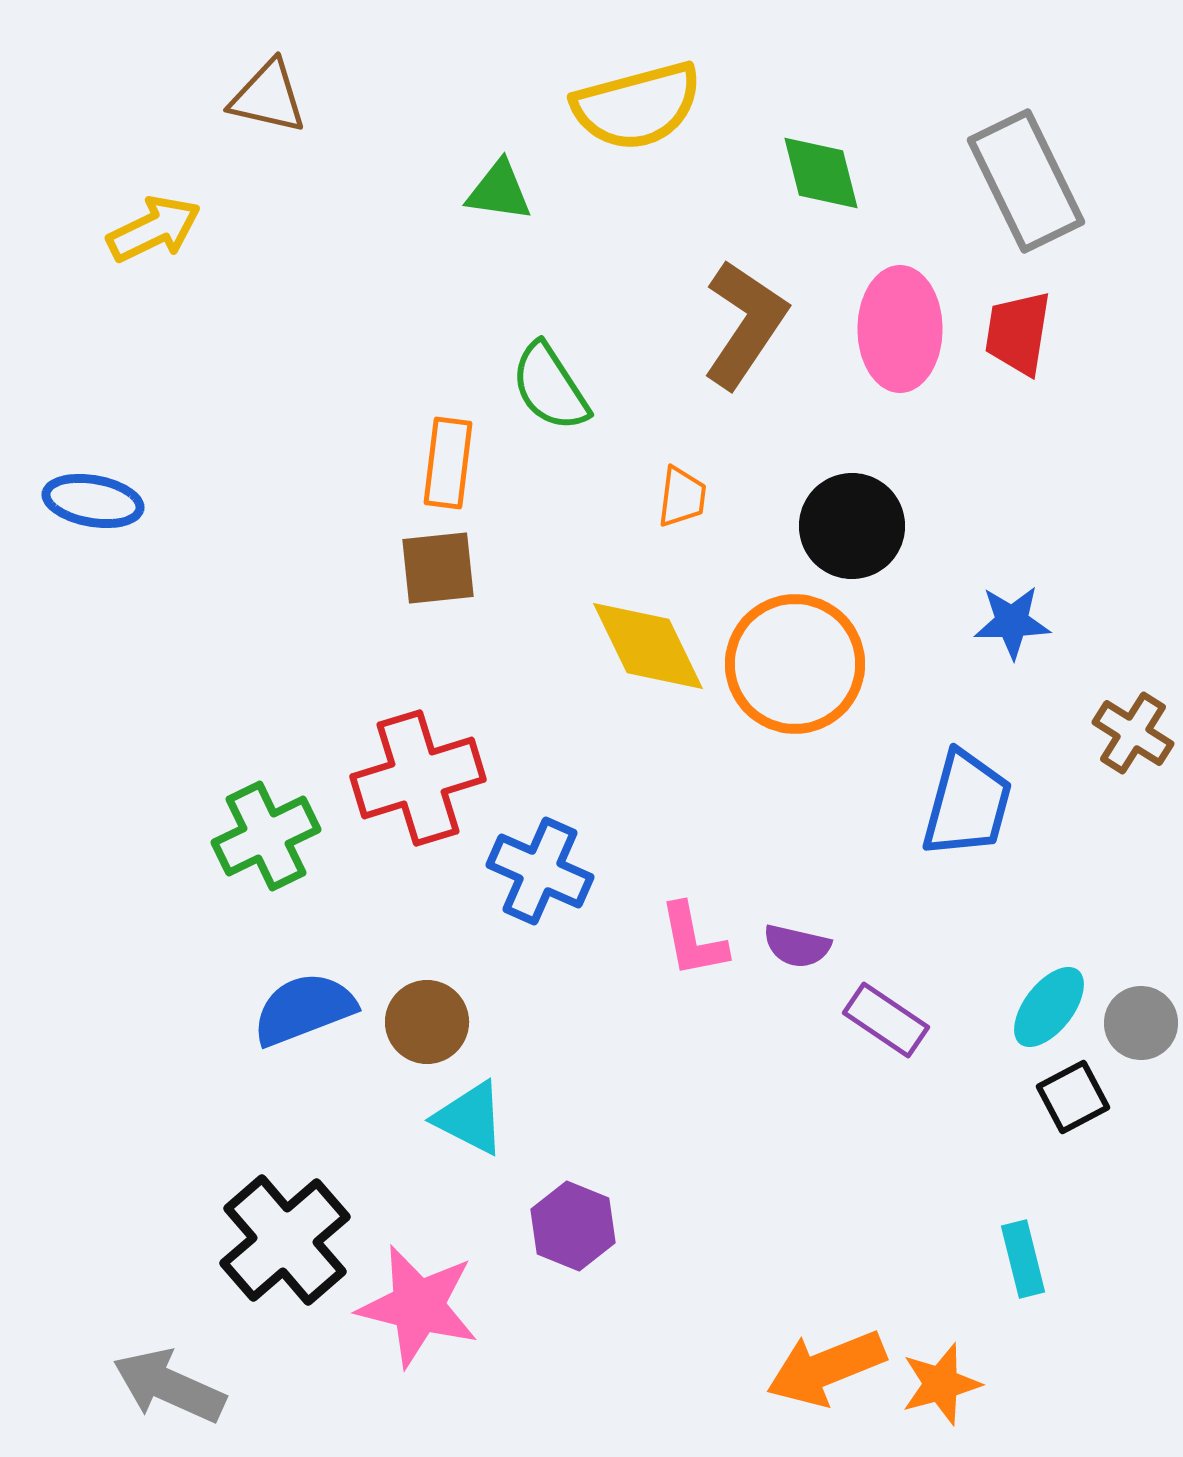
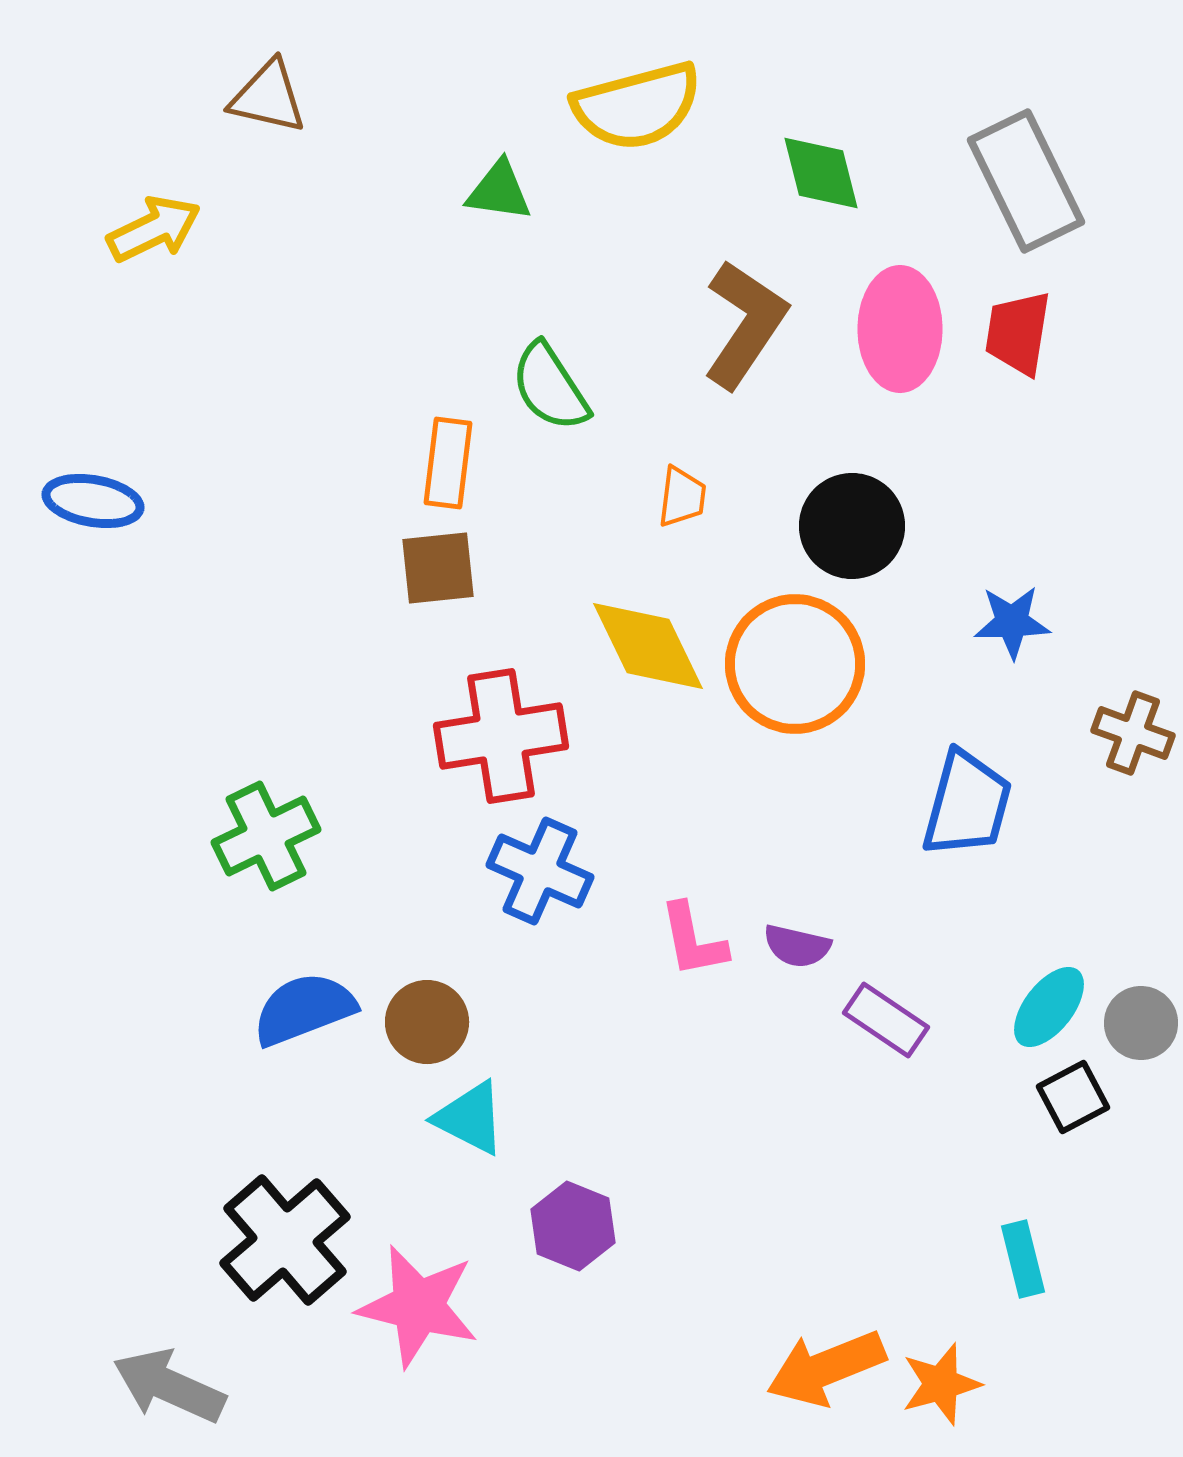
brown cross: rotated 12 degrees counterclockwise
red cross: moved 83 px right, 42 px up; rotated 8 degrees clockwise
